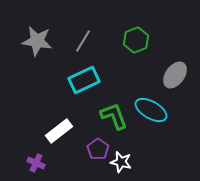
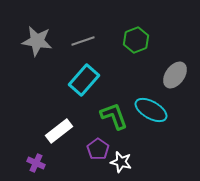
gray line: rotated 40 degrees clockwise
cyan rectangle: rotated 24 degrees counterclockwise
